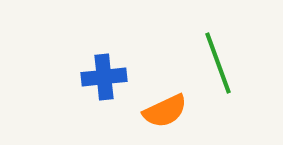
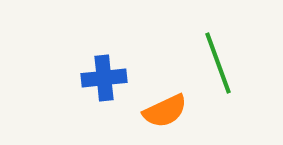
blue cross: moved 1 px down
